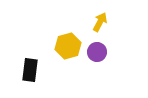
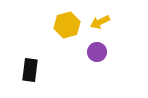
yellow arrow: rotated 144 degrees counterclockwise
yellow hexagon: moved 1 px left, 21 px up
